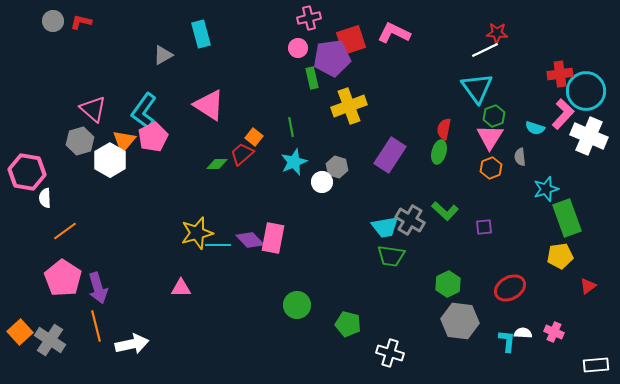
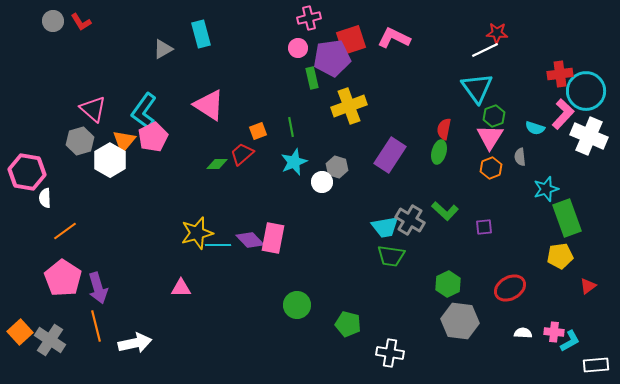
red L-shape at (81, 22): rotated 135 degrees counterclockwise
pink L-shape at (394, 33): moved 5 px down
gray triangle at (163, 55): moved 6 px up
orange square at (254, 137): moved 4 px right, 6 px up; rotated 30 degrees clockwise
pink cross at (554, 332): rotated 18 degrees counterclockwise
cyan L-shape at (507, 341): moved 63 px right; rotated 55 degrees clockwise
white arrow at (132, 344): moved 3 px right, 1 px up
white cross at (390, 353): rotated 8 degrees counterclockwise
